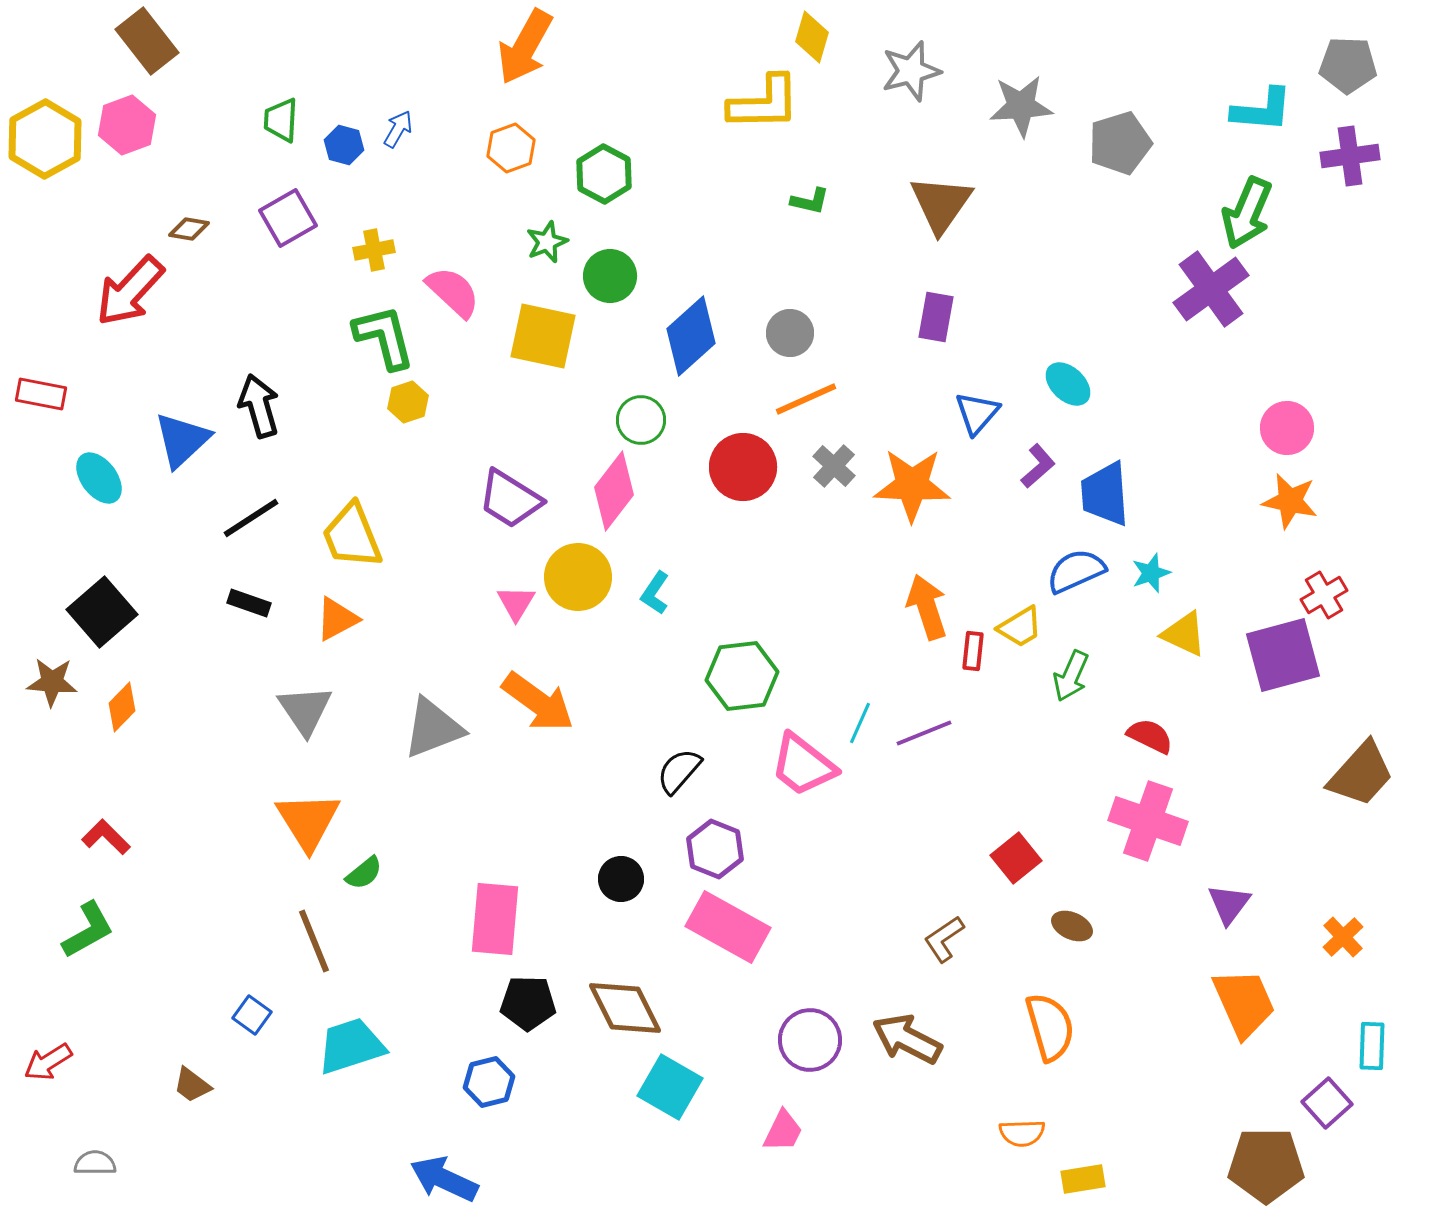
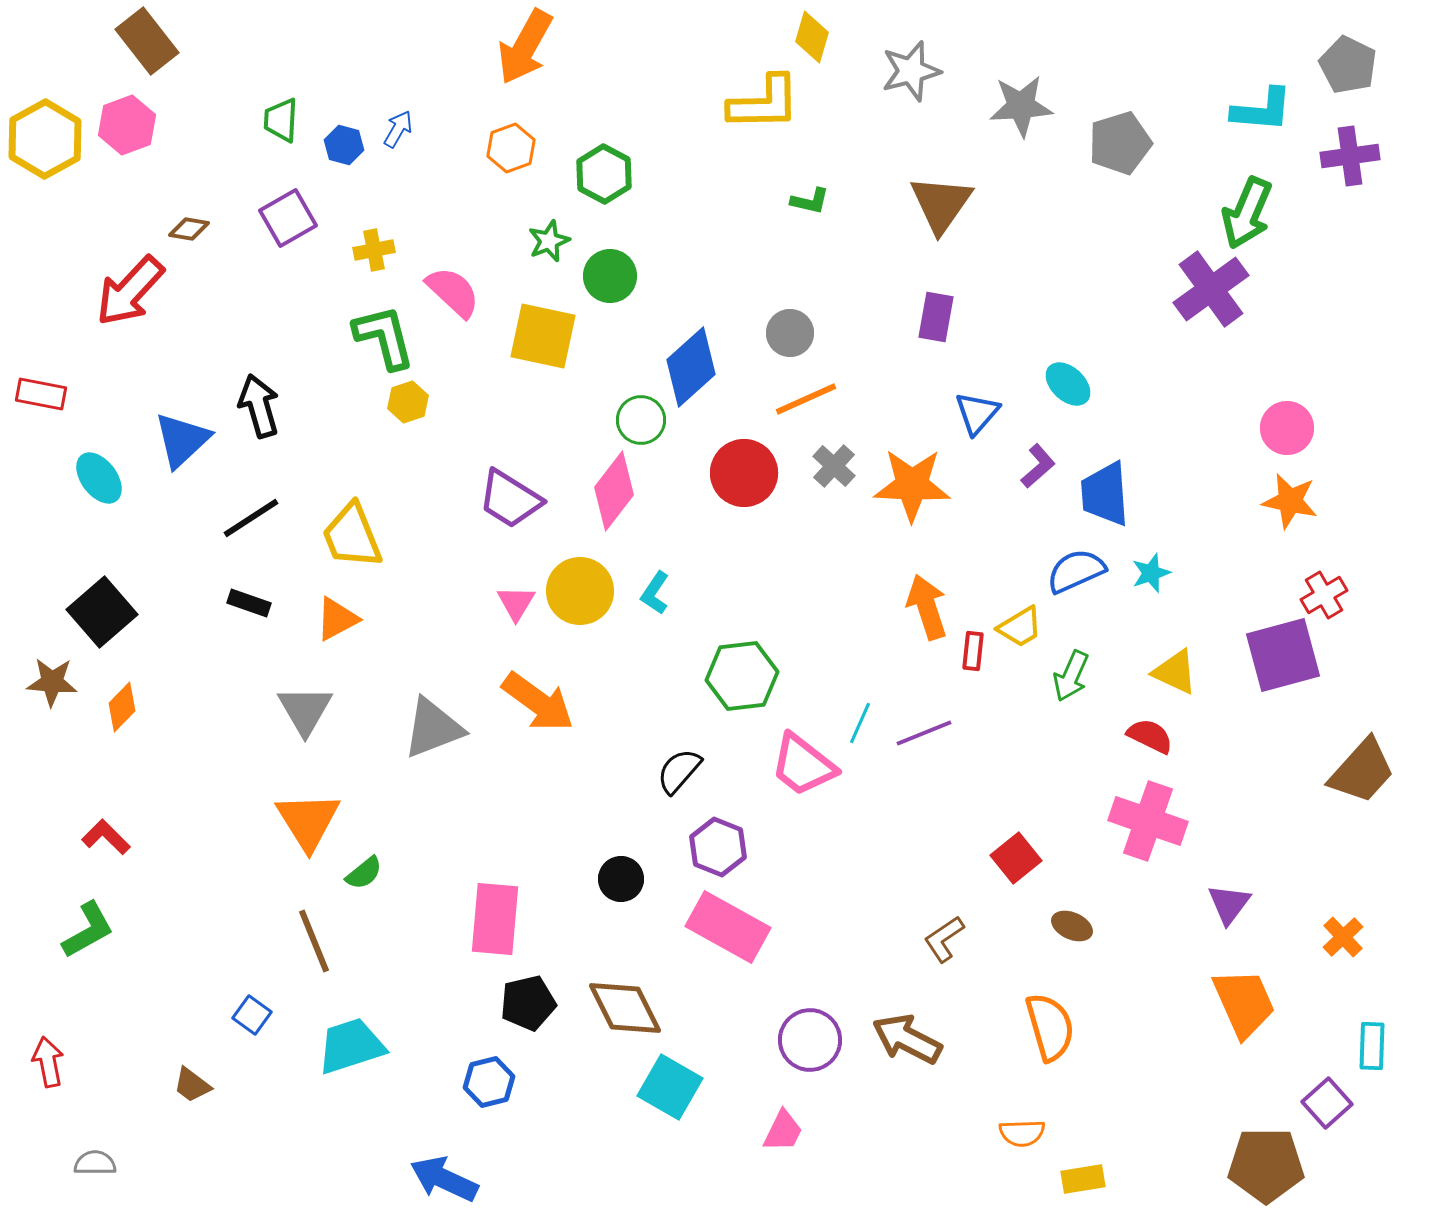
gray pentagon at (1348, 65): rotated 24 degrees clockwise
green star at (547, 242): moved 2 px right, 1 px up
blue diamond at (691, 336): moved 31 px down
red circle at (743, 467): moved 1 px right, 6 px down
yellow circle at (578, 577): moved 2 px right, 14 px down
yellow triangle at (1184, 634): moved 9 px left, 38 px down
gray triangle at (305, 710): rotated 4 degrees clockwise
brown trapezoid at (1361, 774): moved 1 px right, 3 px up
purple hexagon at (715, 849): moved 3 px right, 2 px up
black pentagon at (528, 1003): rotated 14 degrees counterclockwise
red arrow at (48, 1062): rotated 111 degrees clockwise
